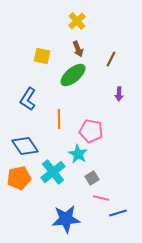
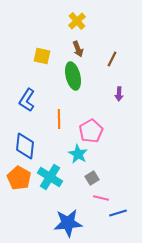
brown line: moved 1 px right
green ellipse: moved 1 px down; rotated 64 degrees counterclockwise
blue L-shape: moved 1 px left, 1 px down
pink pentagon: rotated 30 degrees clockwise
blue diamond: rotated 40 degrees clockwise
cyan cross: moved 3 px left, 5 px down; rotated 20 degrees counterclockwise
orange pentagon: rotated 30 degrees counterclockwise
blue star: moved 2 px right, 4 px down
